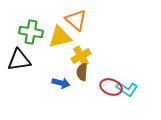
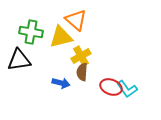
yellow triangle: moved 1 px right
cyan L-shape: rotated 20 degrees clockwise
